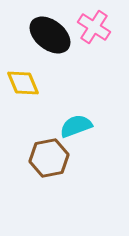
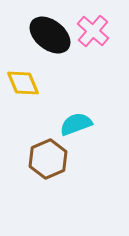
pink cross: moved 1 px left, 4 px down; rotated 8 degrees clockwise
cyan semicircle: moved 2 px up
brown hexagon: moved 1 px left, 1 px down; rotated 12 degrees counterclockwise
